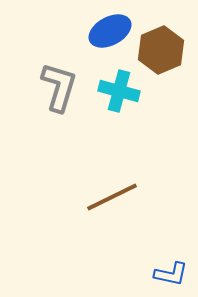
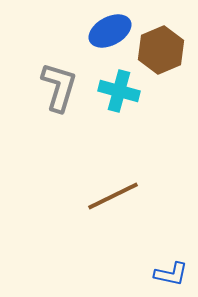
brown line: moved 1 px right, 1 px up
